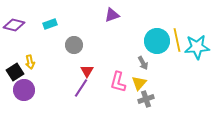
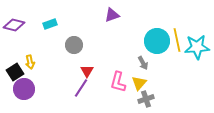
purple circle: moved 1 px up
